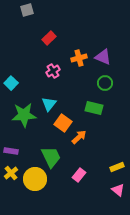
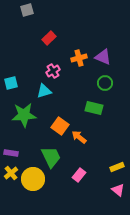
cyan square: rotated 32 degrees clockwise
cyan triangle: moved 5 px left, 13 px up; rotated 35 degrees clockwise
orange square: moved 3 px left, 3 px down
orange arrow: rotated 98 degrees counterclockwise
purple rectangle: moved 2 px down
yellow circle: moved 2 px left
